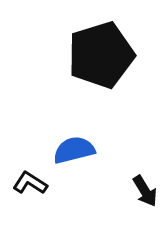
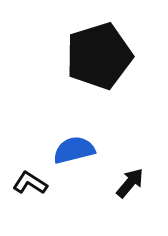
black pentagon: moved 2 px left, 1 px down
black arrow: moved 15 px left, 8 px up; rotated 108 degrees counterclockwise
